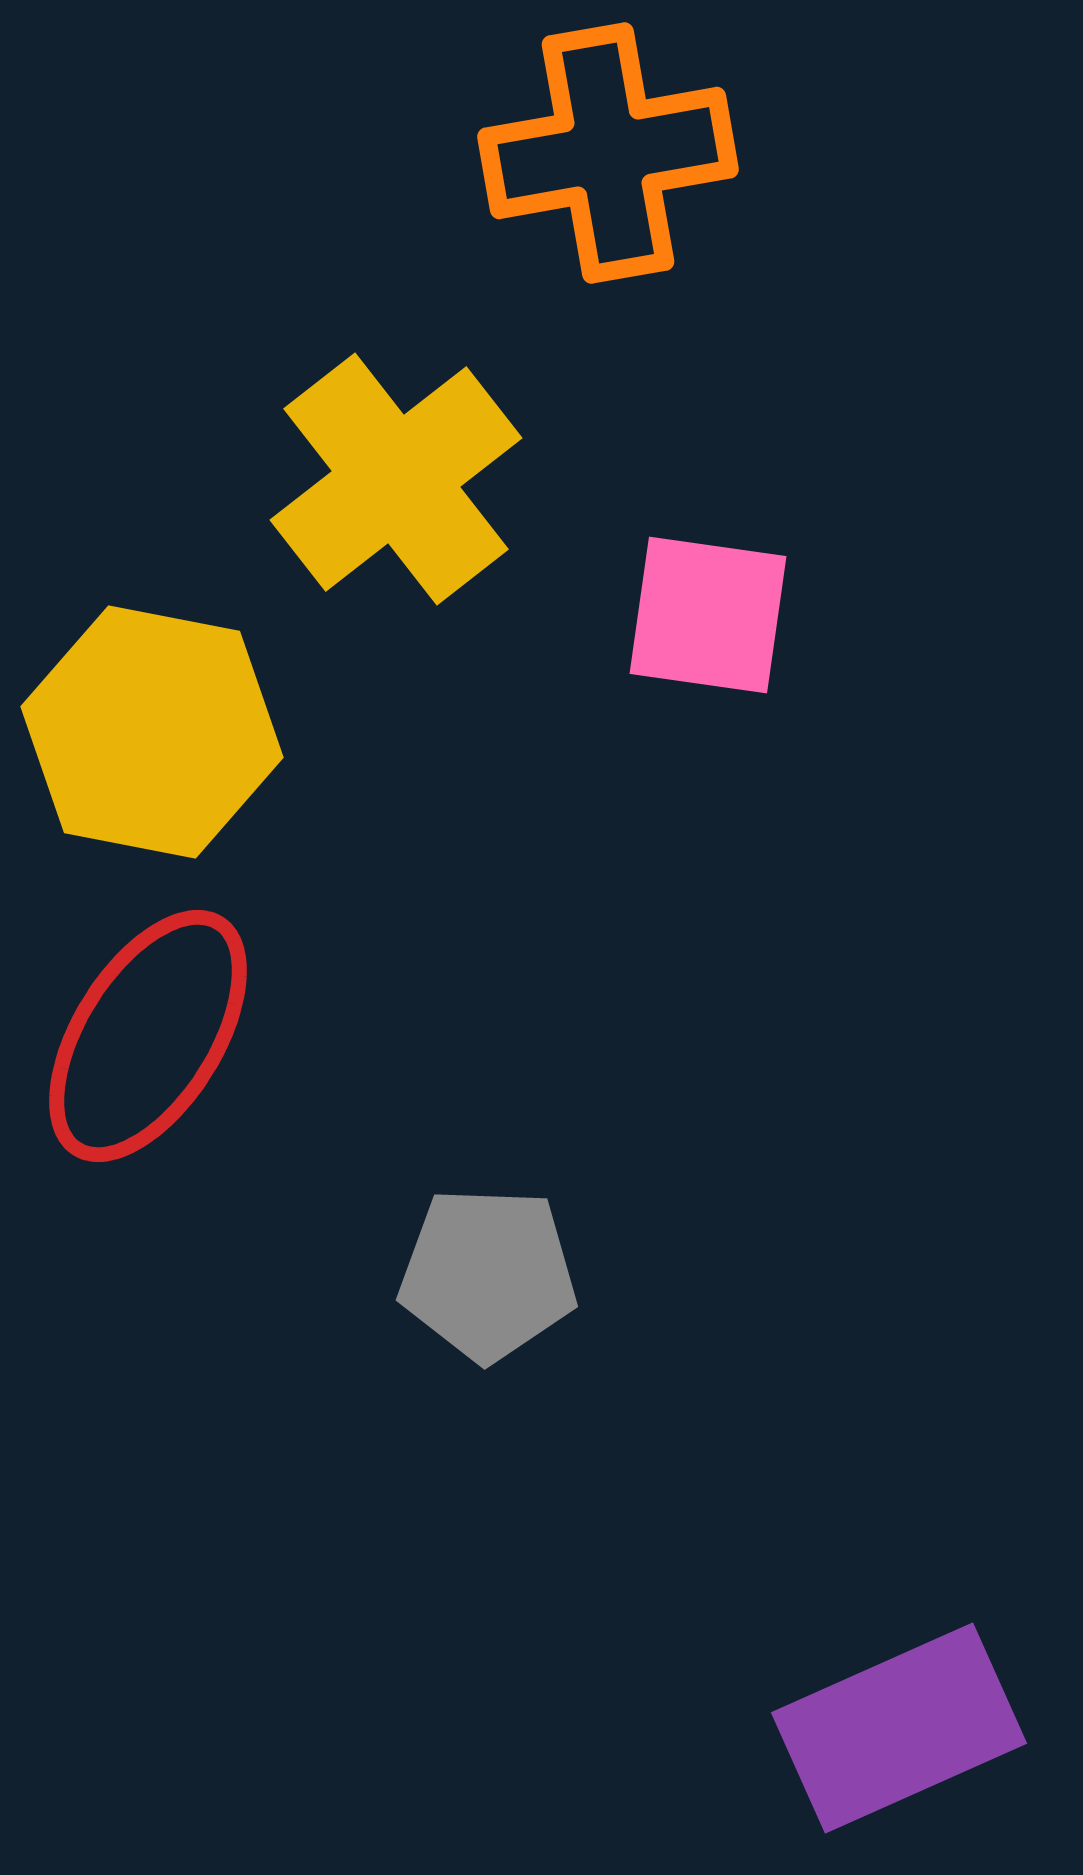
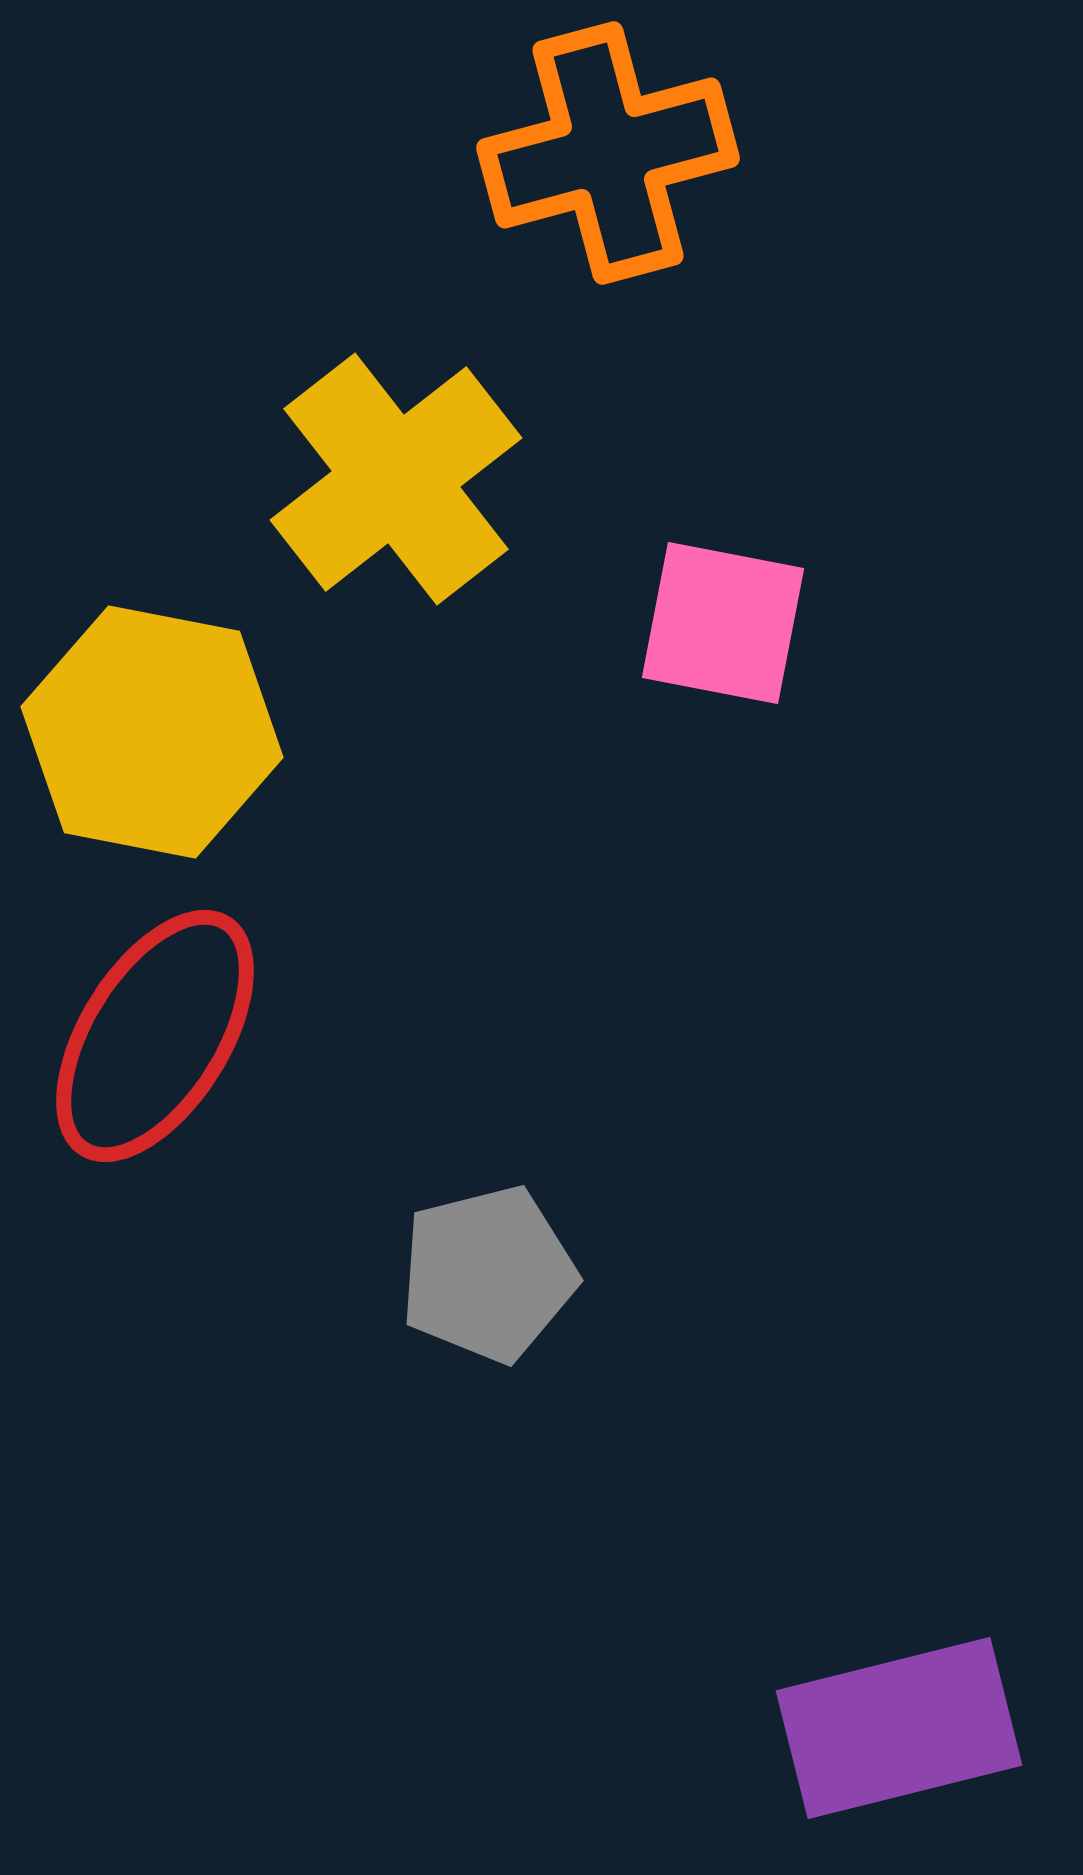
orange cross: rotated 5 degrees counterclockwise
pink square: moved 15 px right, 8 px down; rotated 3 degrees clockwise
red ellipse: moved 7 px right
gray pentagon: rotated 16 degrees counterclockwise
purple rectangle: rotated 10 degrees clockwise
